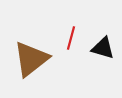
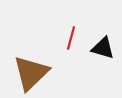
brown triangle: moved 14 px down; rotated 6 degrees counterclockwise
